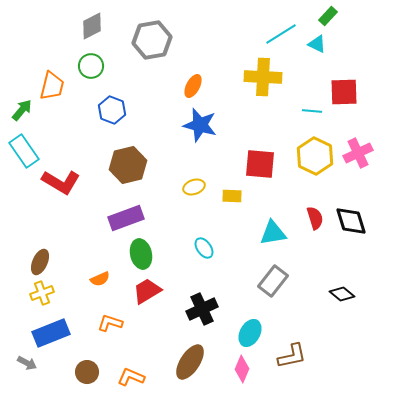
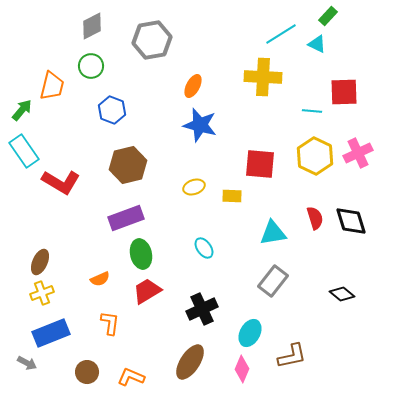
orange L-shape at (110, 323): rotated 80 degrees clockwise
